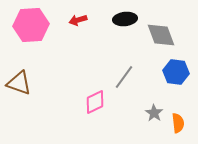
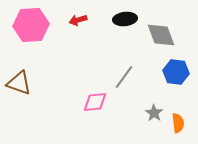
pink diamond: rotated 20 degrees clockwise
